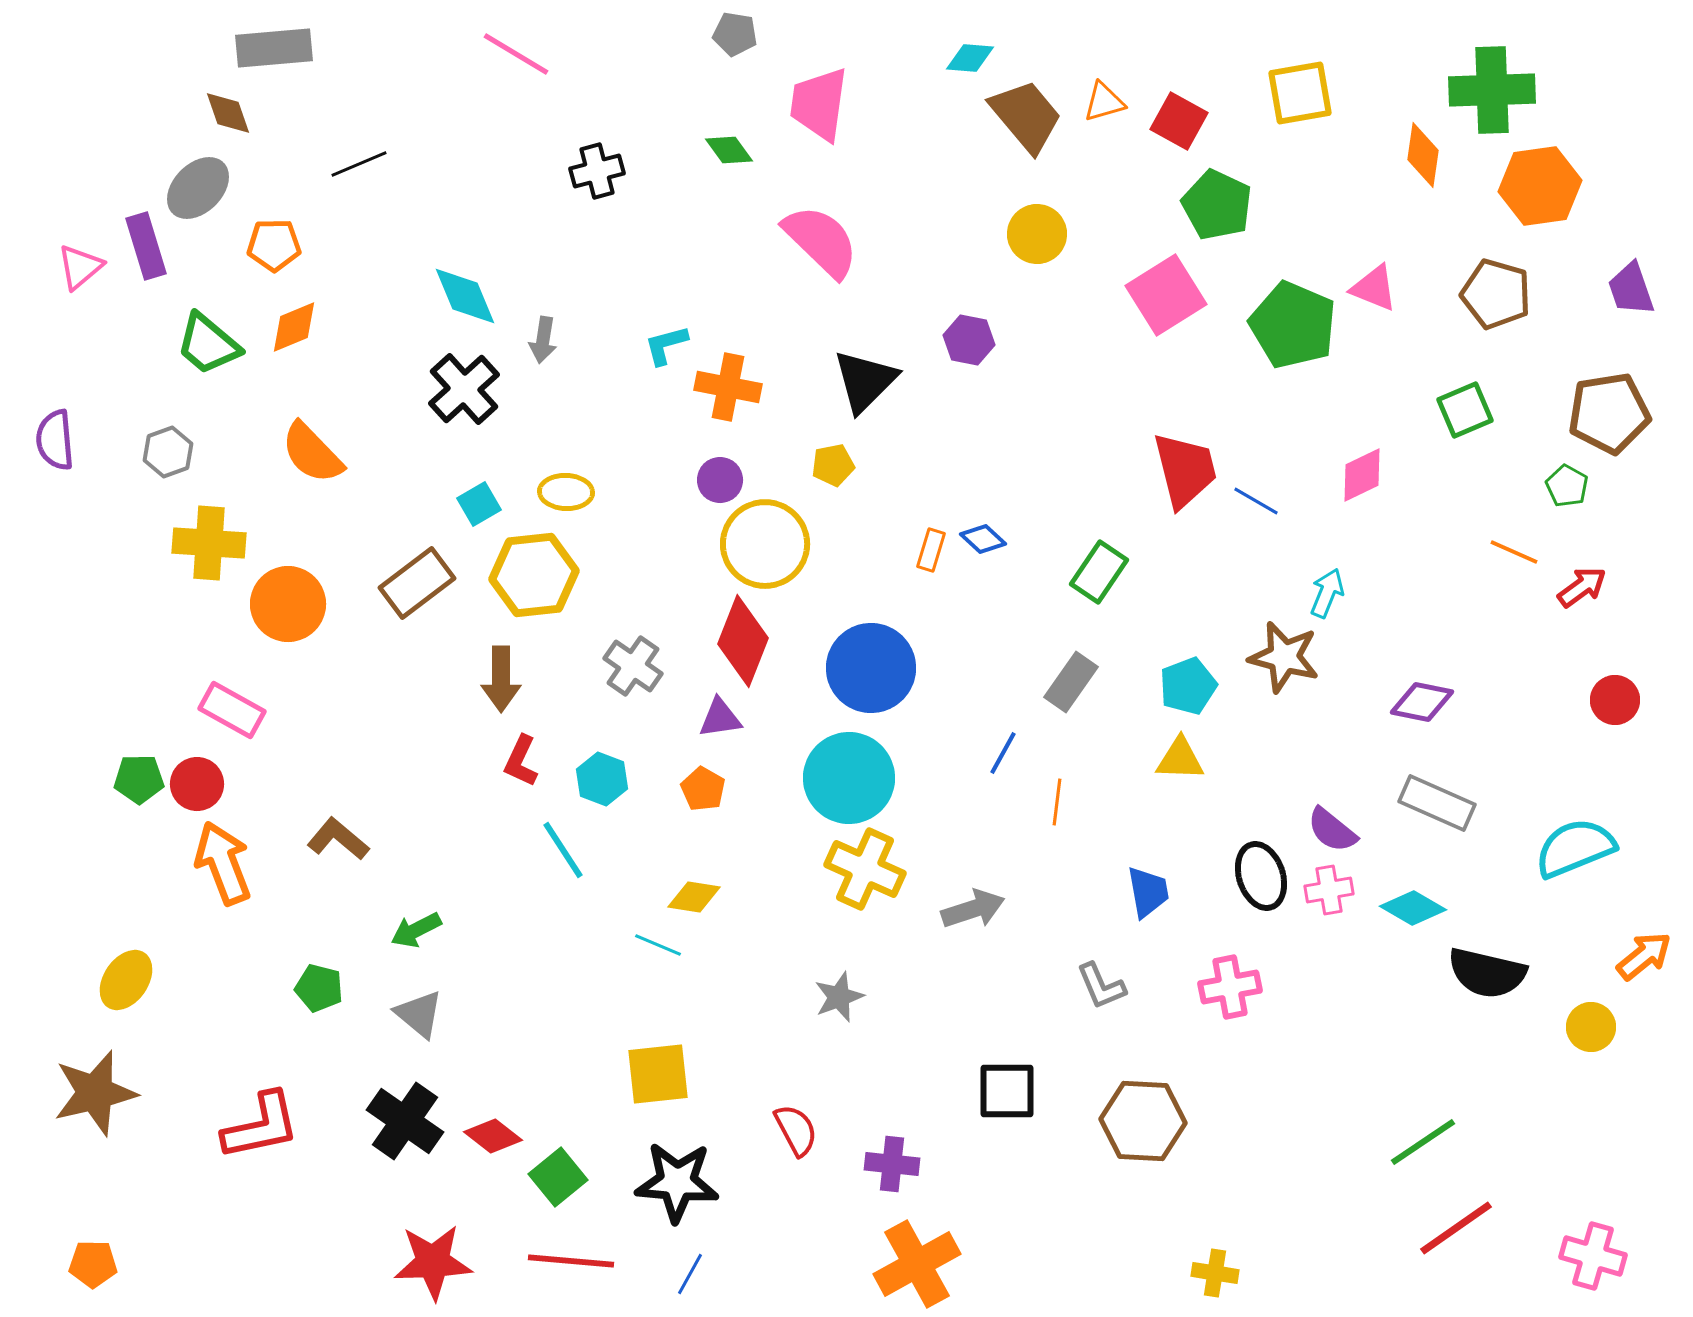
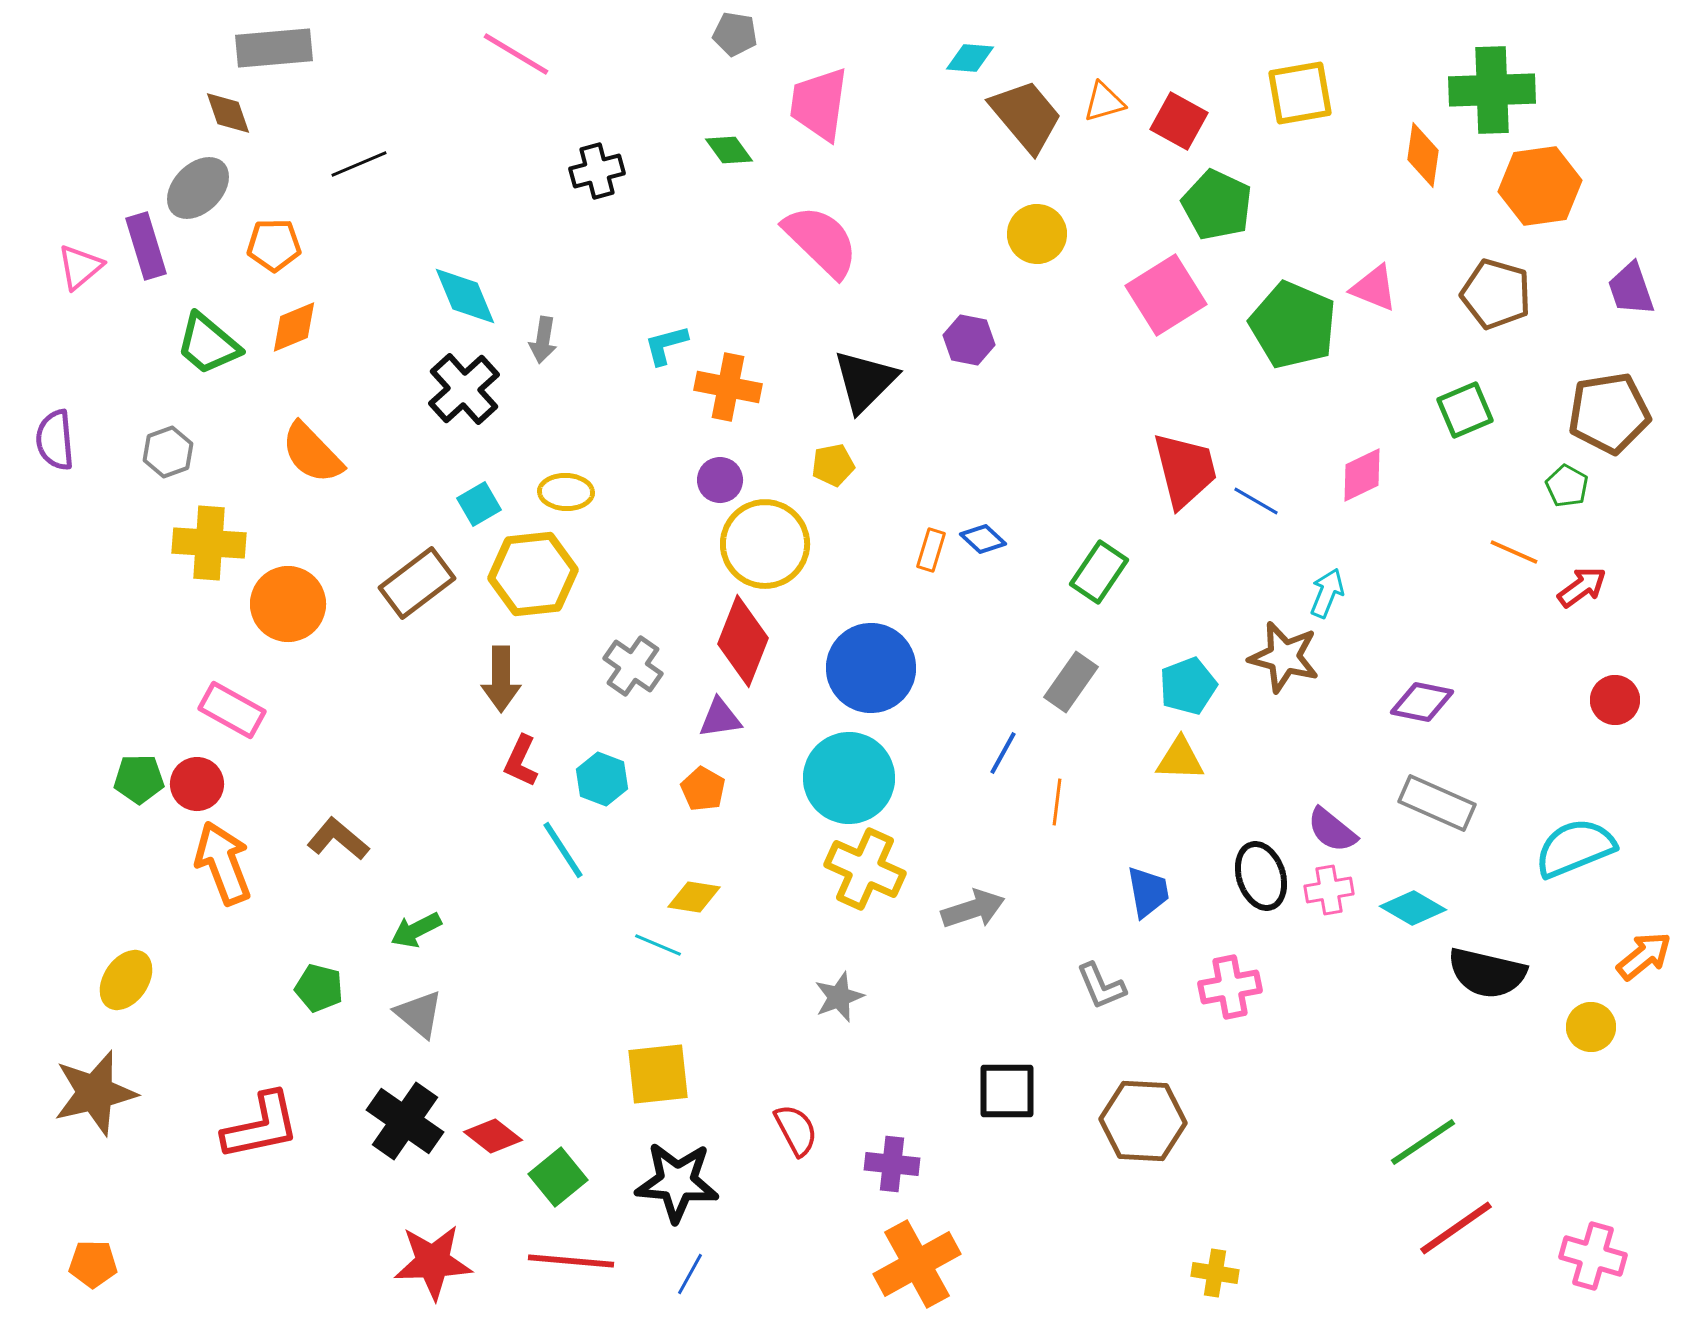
yellow hexagon at (534, 575): moved 1 px left, 1 px up
